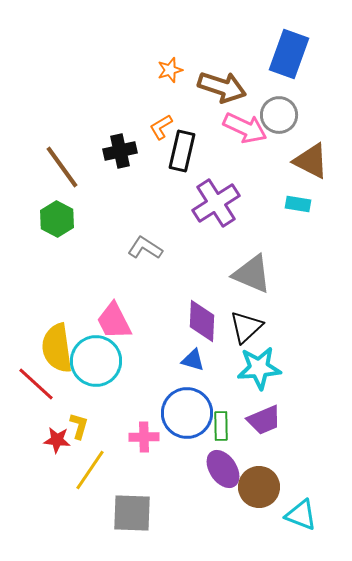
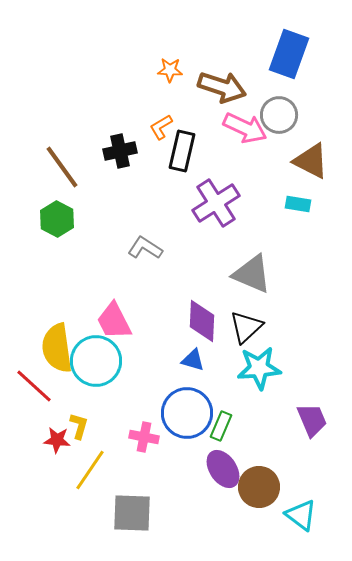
orange star: rotated 20 degrees clockwise
red line: moved 2 px left, 2 px down
purple trapezoid: moved 48 px right; rotated 90 degrees counterclockwise
green rectangle: rotated 24 degrees clockwise
pink cross: rotated 12 degrees clockwise
cyan triangle: rotated 16 degrees clockwise
